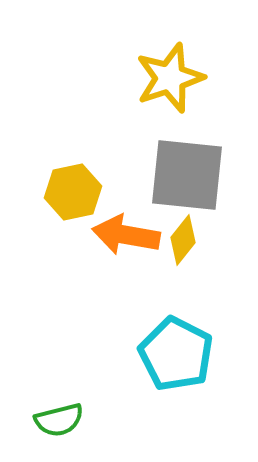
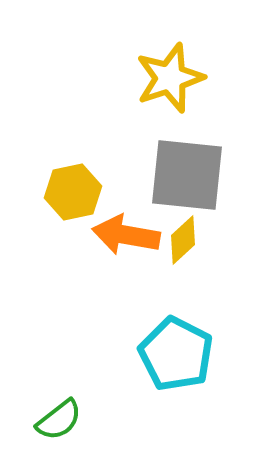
yellow diamond: rotated 9 degrees clockwise
green semicircle: rotated 24 degrees counterclockwise
